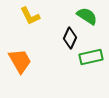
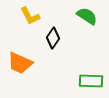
black diamond: moved 17 px left; rotated 10 degrees clockwise
green rectangle: moved 24 px down; rotated 15 degrees clockwise
orange trapezoid: moved 2 px down; rotated 144 degrees clockwise
